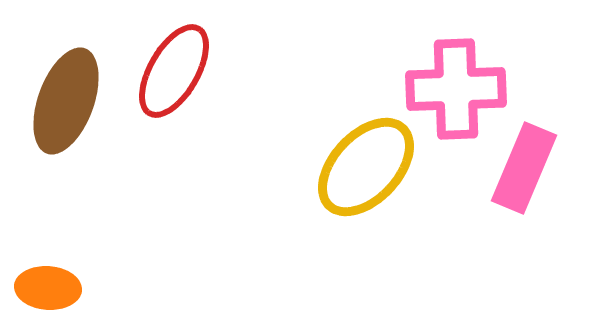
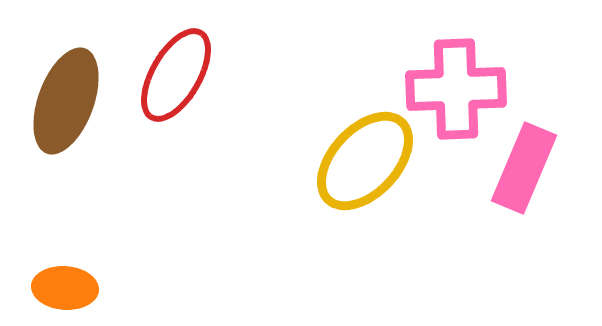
red ellipse: moved 2 px right, 4 px down
yellow ellipse: moved 1 px left, 6 px up
orange ellipse: moved 17 px right
